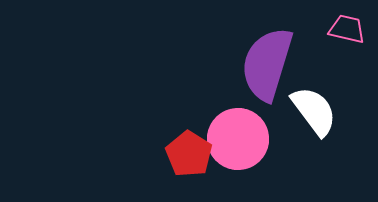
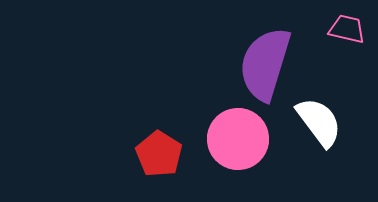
purple semicircle: moved 2 px left
white semicircle: moved 5 px right, 11 px down
red pentagon: moved 30 px left
